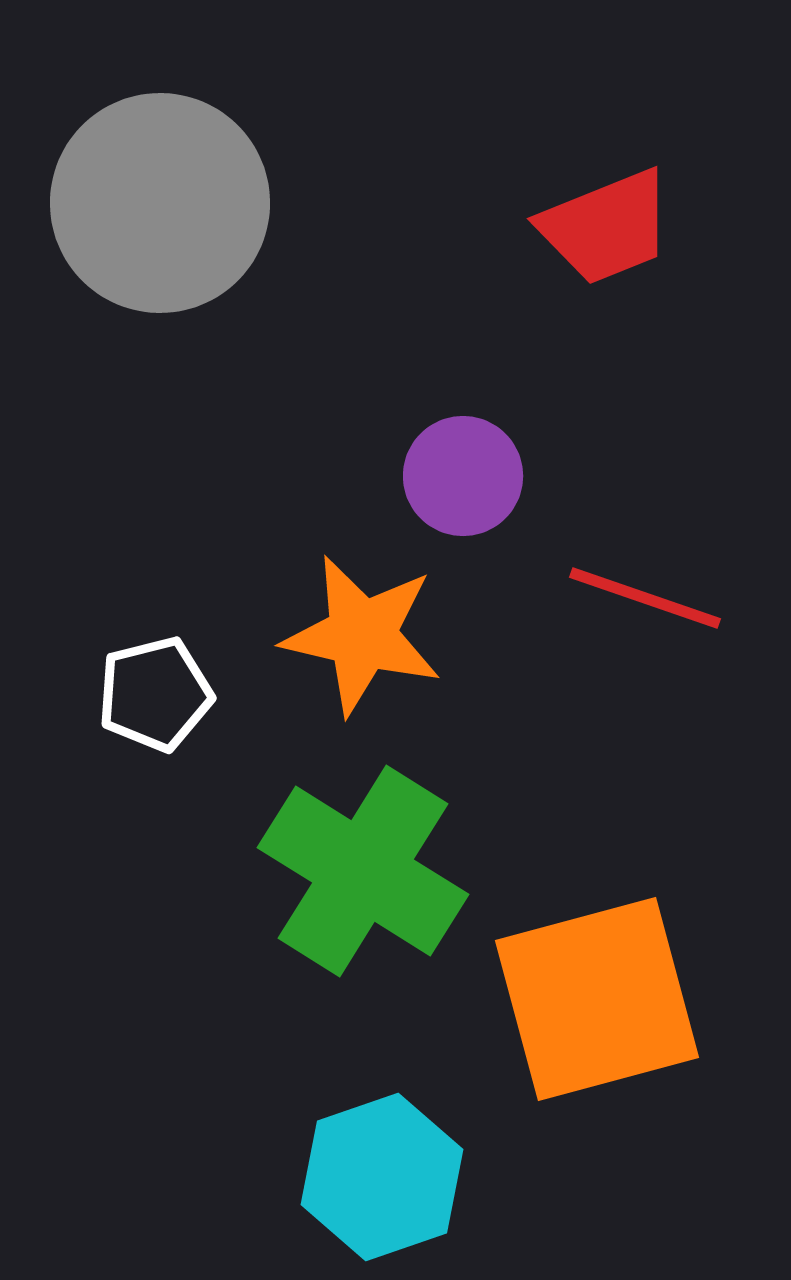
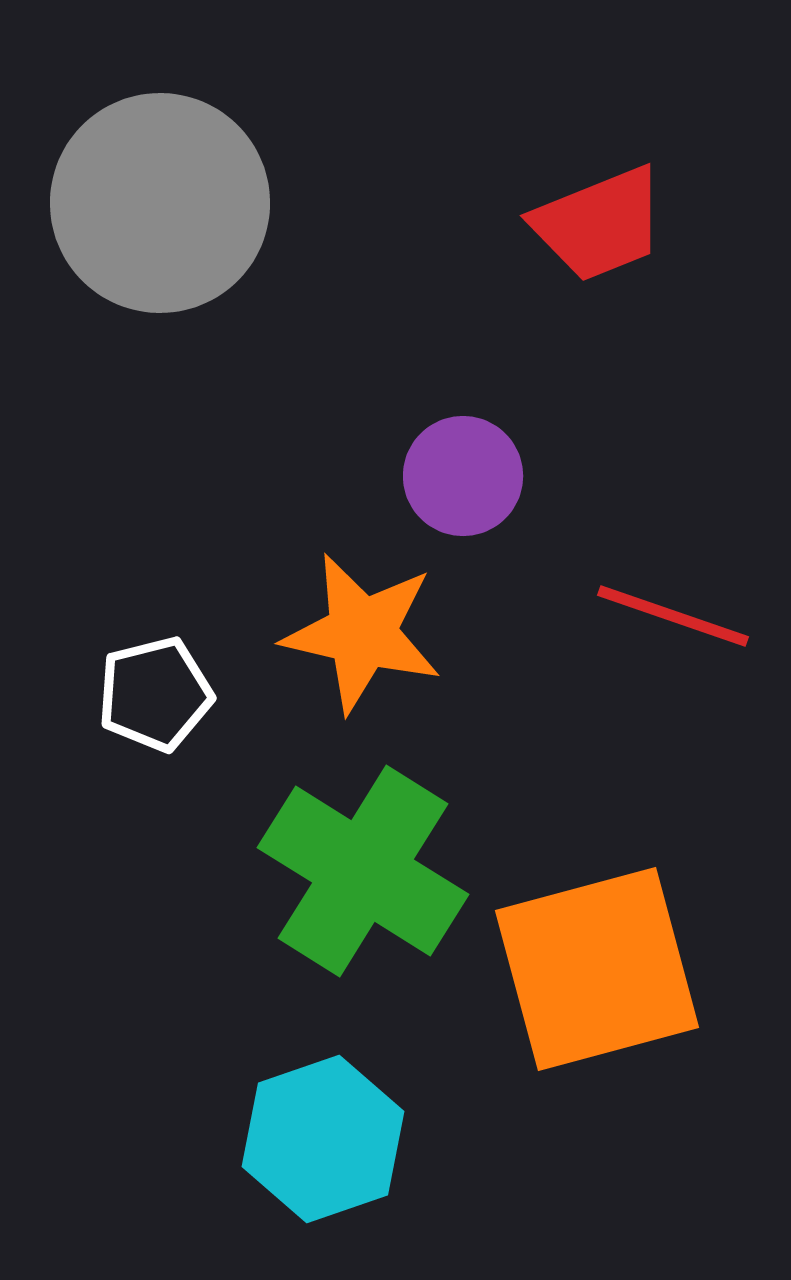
red trapezoid: moved 7 px left, 3 px up
red line: moved 28 px right, 18 px down
orange star: moved 2 px up
orange square: moved 30 px up
cyan hexagon: moved 59 px left, 38 px up
